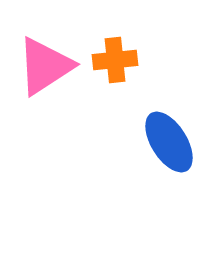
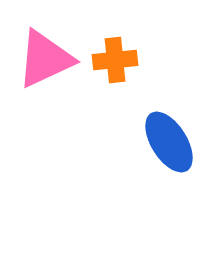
pink triangle: moved 7 px up; rotated 8 degrees clockwise
